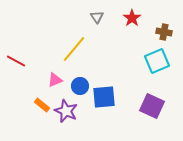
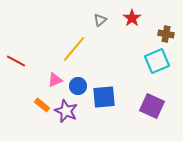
gray triangle: moved 3 px right, 3 px down; rotated 24 degrees clockwise
brown cross: moved 2 px right, 2 px down
blue circle: moved 2 px left
